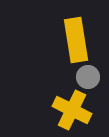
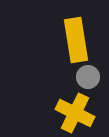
yellow cross: moved 3 px right, 3 px down
